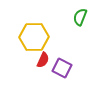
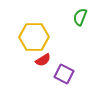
red semicircle: rotated 35 degrees clockwise
purple square: moved 2 px right, 6 px down
